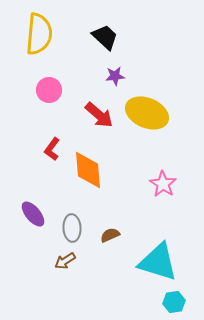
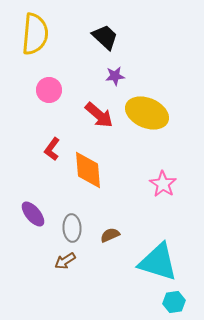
yellow semicircle: moved 4 px left
